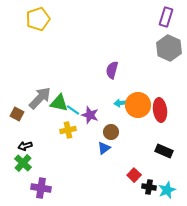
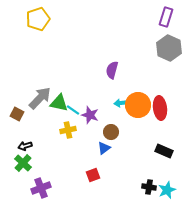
red ellipse: moved 2 px up
red square: moved 41 px left; rotated 24 degrees clockwise
purple cross: rotated 30 degrees counterclockwise
